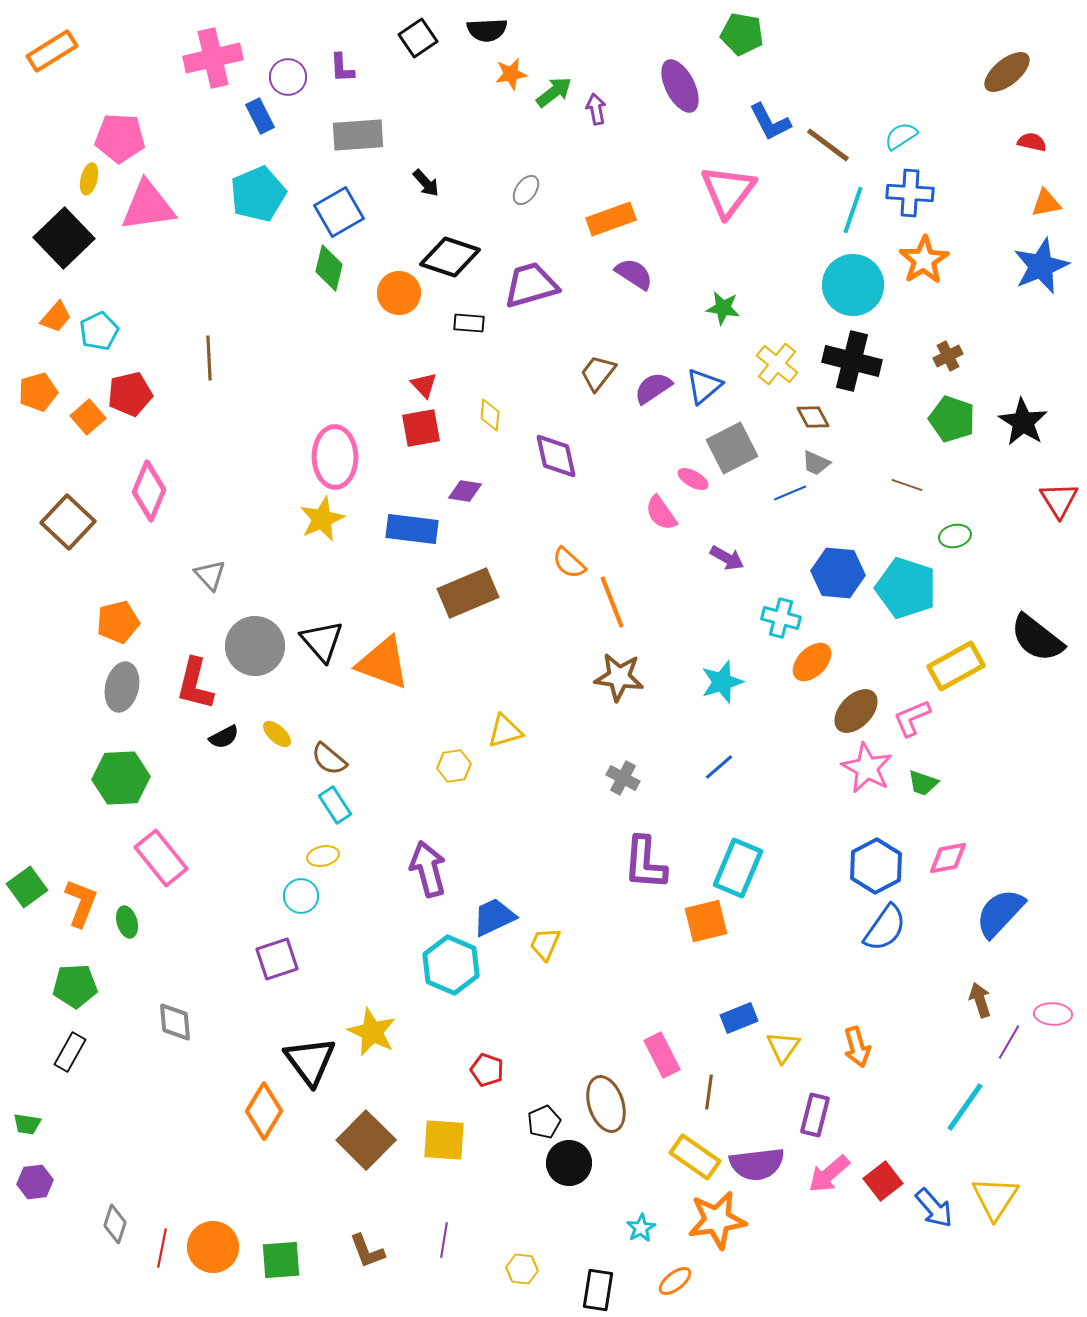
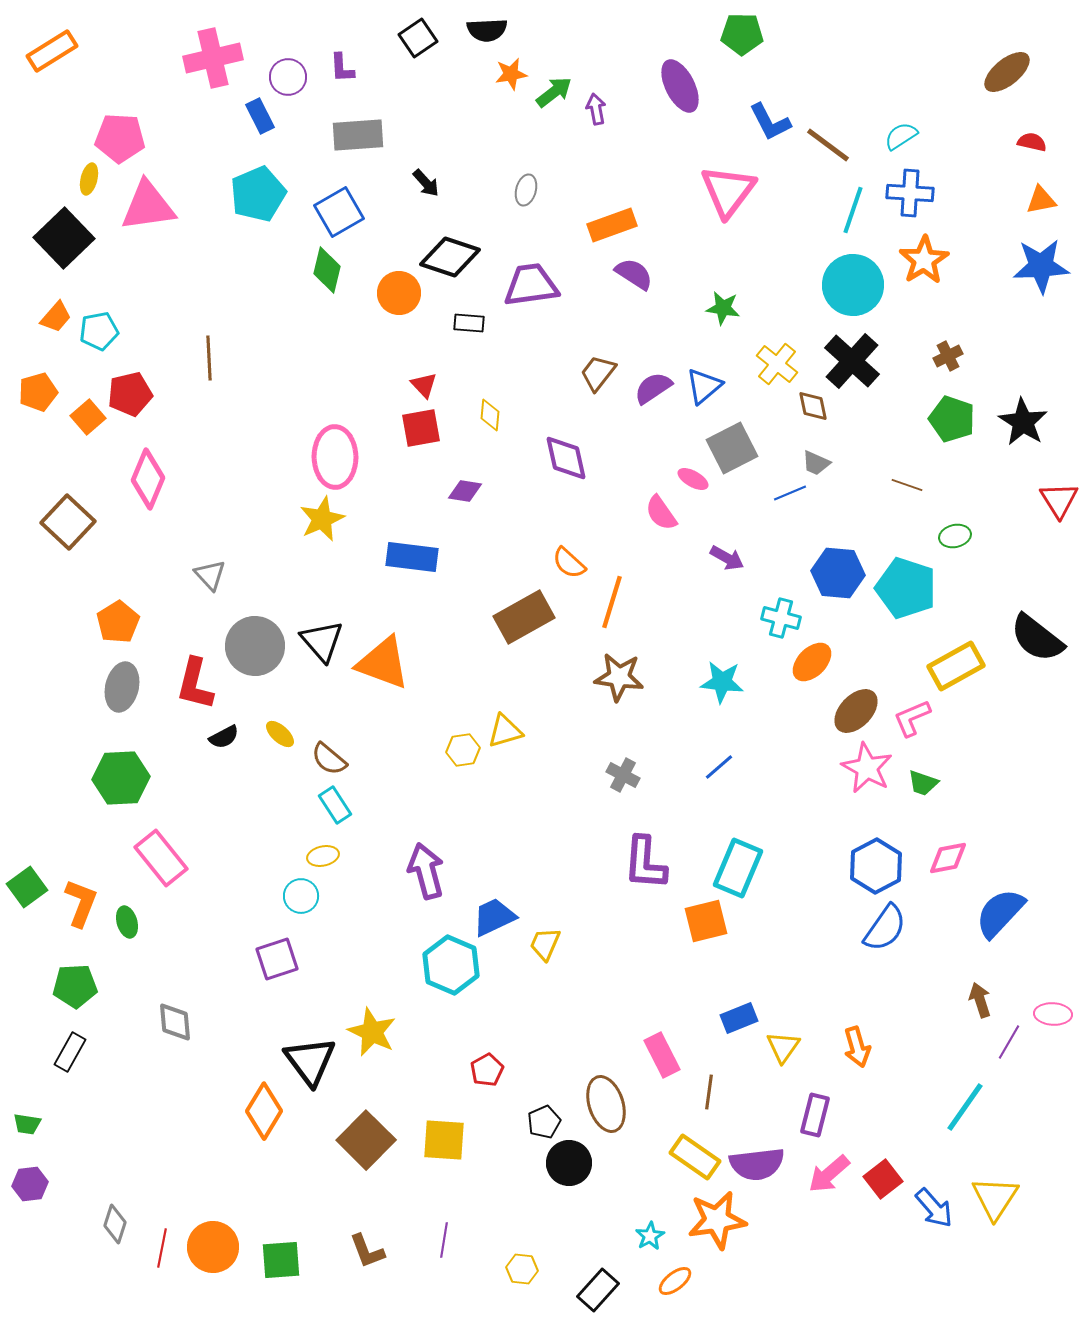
green pentagon at (742, 34): rotated 9 degrees counterclockwise
gray ellipse at (526, 190): rotated 20 degrees counterclockwise
orange triangle at (1046, 203): moved 5 px left, 3 px up
orange rectangle at (611, 219): moved 1 px right, 6 px down
blue star at (1041, 266): rotated 20 degrees clockwise
green diamond at (329, 268): moved 2 px left, 2 px down
purple trapezoid at (531, 285): rotated 8 degrees clockwise
cyan pentagon at (99, 331): rotated 15 degrees clockwise
black cross at (852, 361): rotated 28 degrees clockwise
brown diamond at (813, 417): moved 11 px up; rotated 16 degrees clockwise
purple diamond at (556, 456): moved 10 px right, 2 px down
pink diamond at (149, 491): moved 1 px left, 12 px up
blue rectangle at (412, 529): moved 28 px down
brown rectangle at (468, 593): moved 56 px right, 24 px down; rotated 6 degrees counterclockwise
orange line at (612, 602): rotated 38 degrees clockwise
orange pentagon at (118, 622): rotated 18 degrees counterclockwise
cyan star at (722, 682): rotated 24 degrees clockwise
yellow ellipse at (277, 734): moved 3 px right
yellow hexagon at (454, 766): moved 9 px right, 16 px up
gray cross at (623, 778): moved 3 px up
purple arrow at (428, 869): moved 2 px left, 2 px down
red pentagon at (487, 1070): rotated 24 degrees clockwise
red square at (883, 1181): moved 2 px up
purple hexagon at (35, 1182): moved 5 px left, 2 px down
cyan star at (641, 1228): moved 9 px right, 8 px down
black rectangle at (598, 1290): rotated 33 degrees clockwise
